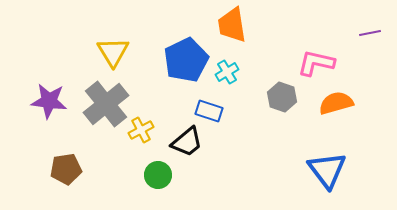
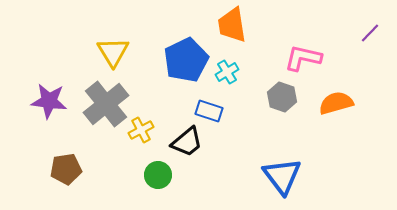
purple line: rotated 35 degrees counterclockwise
pink L-shape: moved 13 px left, 5 px up
blue triangle: moved 45 px left, 6 px down
